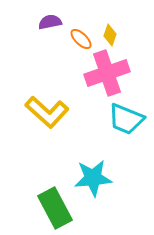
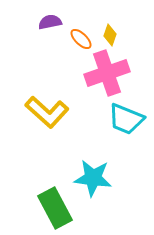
cyan star: rotated 12 degrees clockwise
